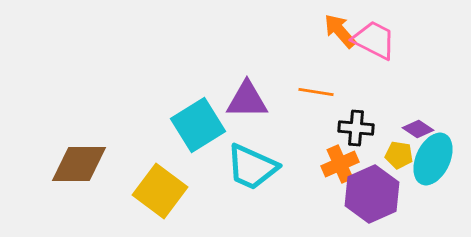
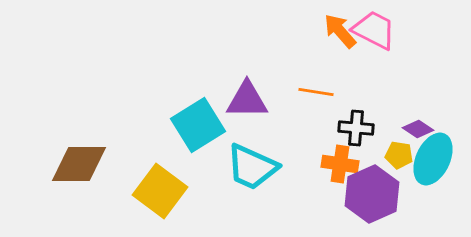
pink trapezoid: moved 10 px up
orange cross: rotated 33 degrees clockwise
